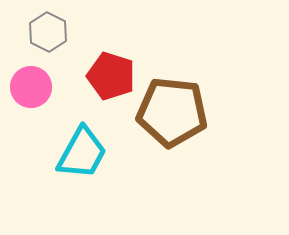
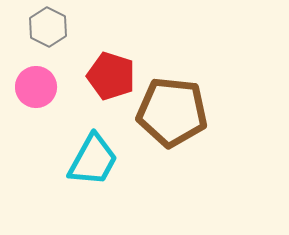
gray hexagon: moved 5 px up
pink circle: moved 5 px right
cyan trapezoid: moved 11 px right, 7 px down
